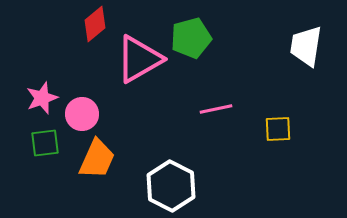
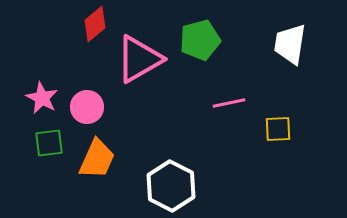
green pentagon: moved 9 px right, 2 px down
white trapezoid: moved 16 px left, 2 px up
pink star: rotated 24 degrees counterclockwise
pink line: moved 13 px right, 6 px up
pink circle: moved 5 px right, 7 px up
green square: moved 4 px right
